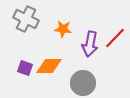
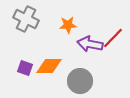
orange star: moved 5 px right, 4 px up; rotated 12 degrees counterclockwise
red line: moved 2 px left
purple arrow: rotated 90 degrees clockwise
gray circle: moved 3 px left, 2 px up
